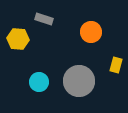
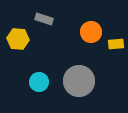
yellow rectangle: moved 21 px up; rotated 70 degrees clockwise
